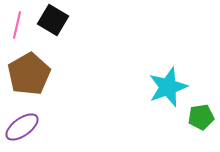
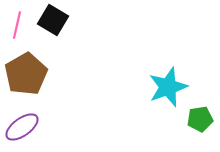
brown pentagon: moved 3 px left
green pentagon: moved 1 px left, 2 px down
